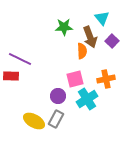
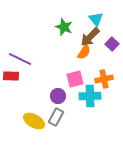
cyan triangle: moved 6 px left, 1 px down
green star: rotated 24 degrees clockwise
brown arrow: rotated 65 degrees clockwise
purple square: moved 3 px down
orange semicircle: moved 2 px right, 1 px down; rotated 35 degrees clockwise
orange cross: moved 2 px left
cyan cross: moved 3 px right, 3 px up; rotated 30 degrees clockwise
gray rectangle: moved 2 px up
